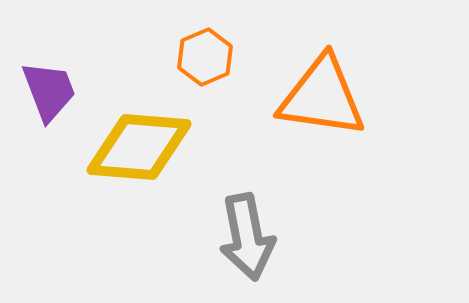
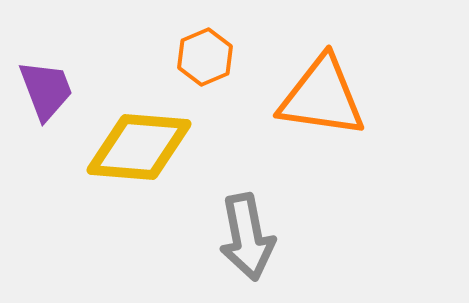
purple trapezoid: moved 3 px left, 1 px up
